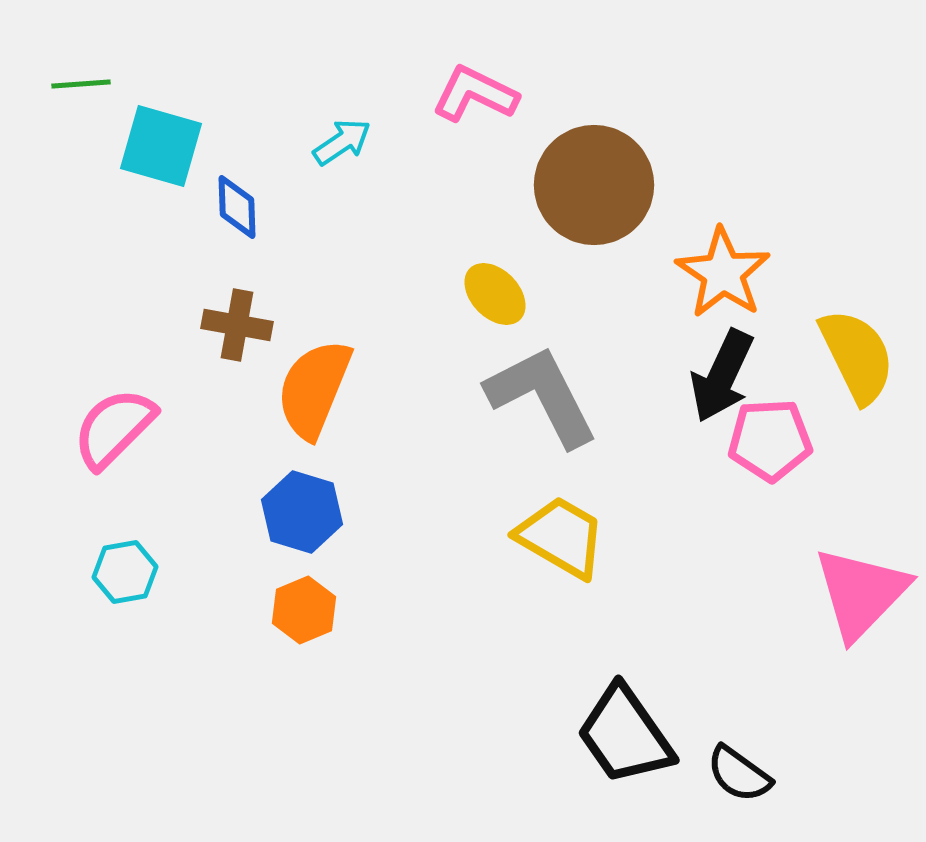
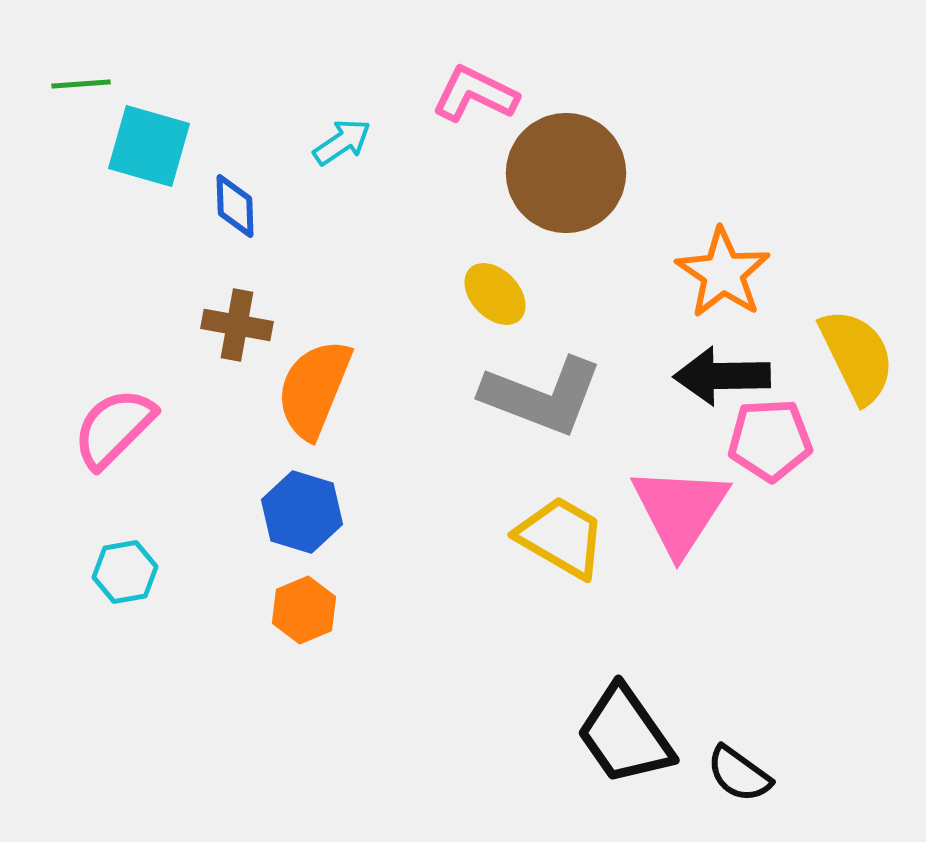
cyan square: moved 12 px left
brown circle: moved 28 px left, 12 px up
blue diamond: moved 2 px left, 1 px up
black arrow: rotated 64 degrees clockwise
gray L-shape: rotated 138 degrees clockwise
pink triangle: moved 181 px left, 83 px up; rotated 11 degrees counterclockwise
